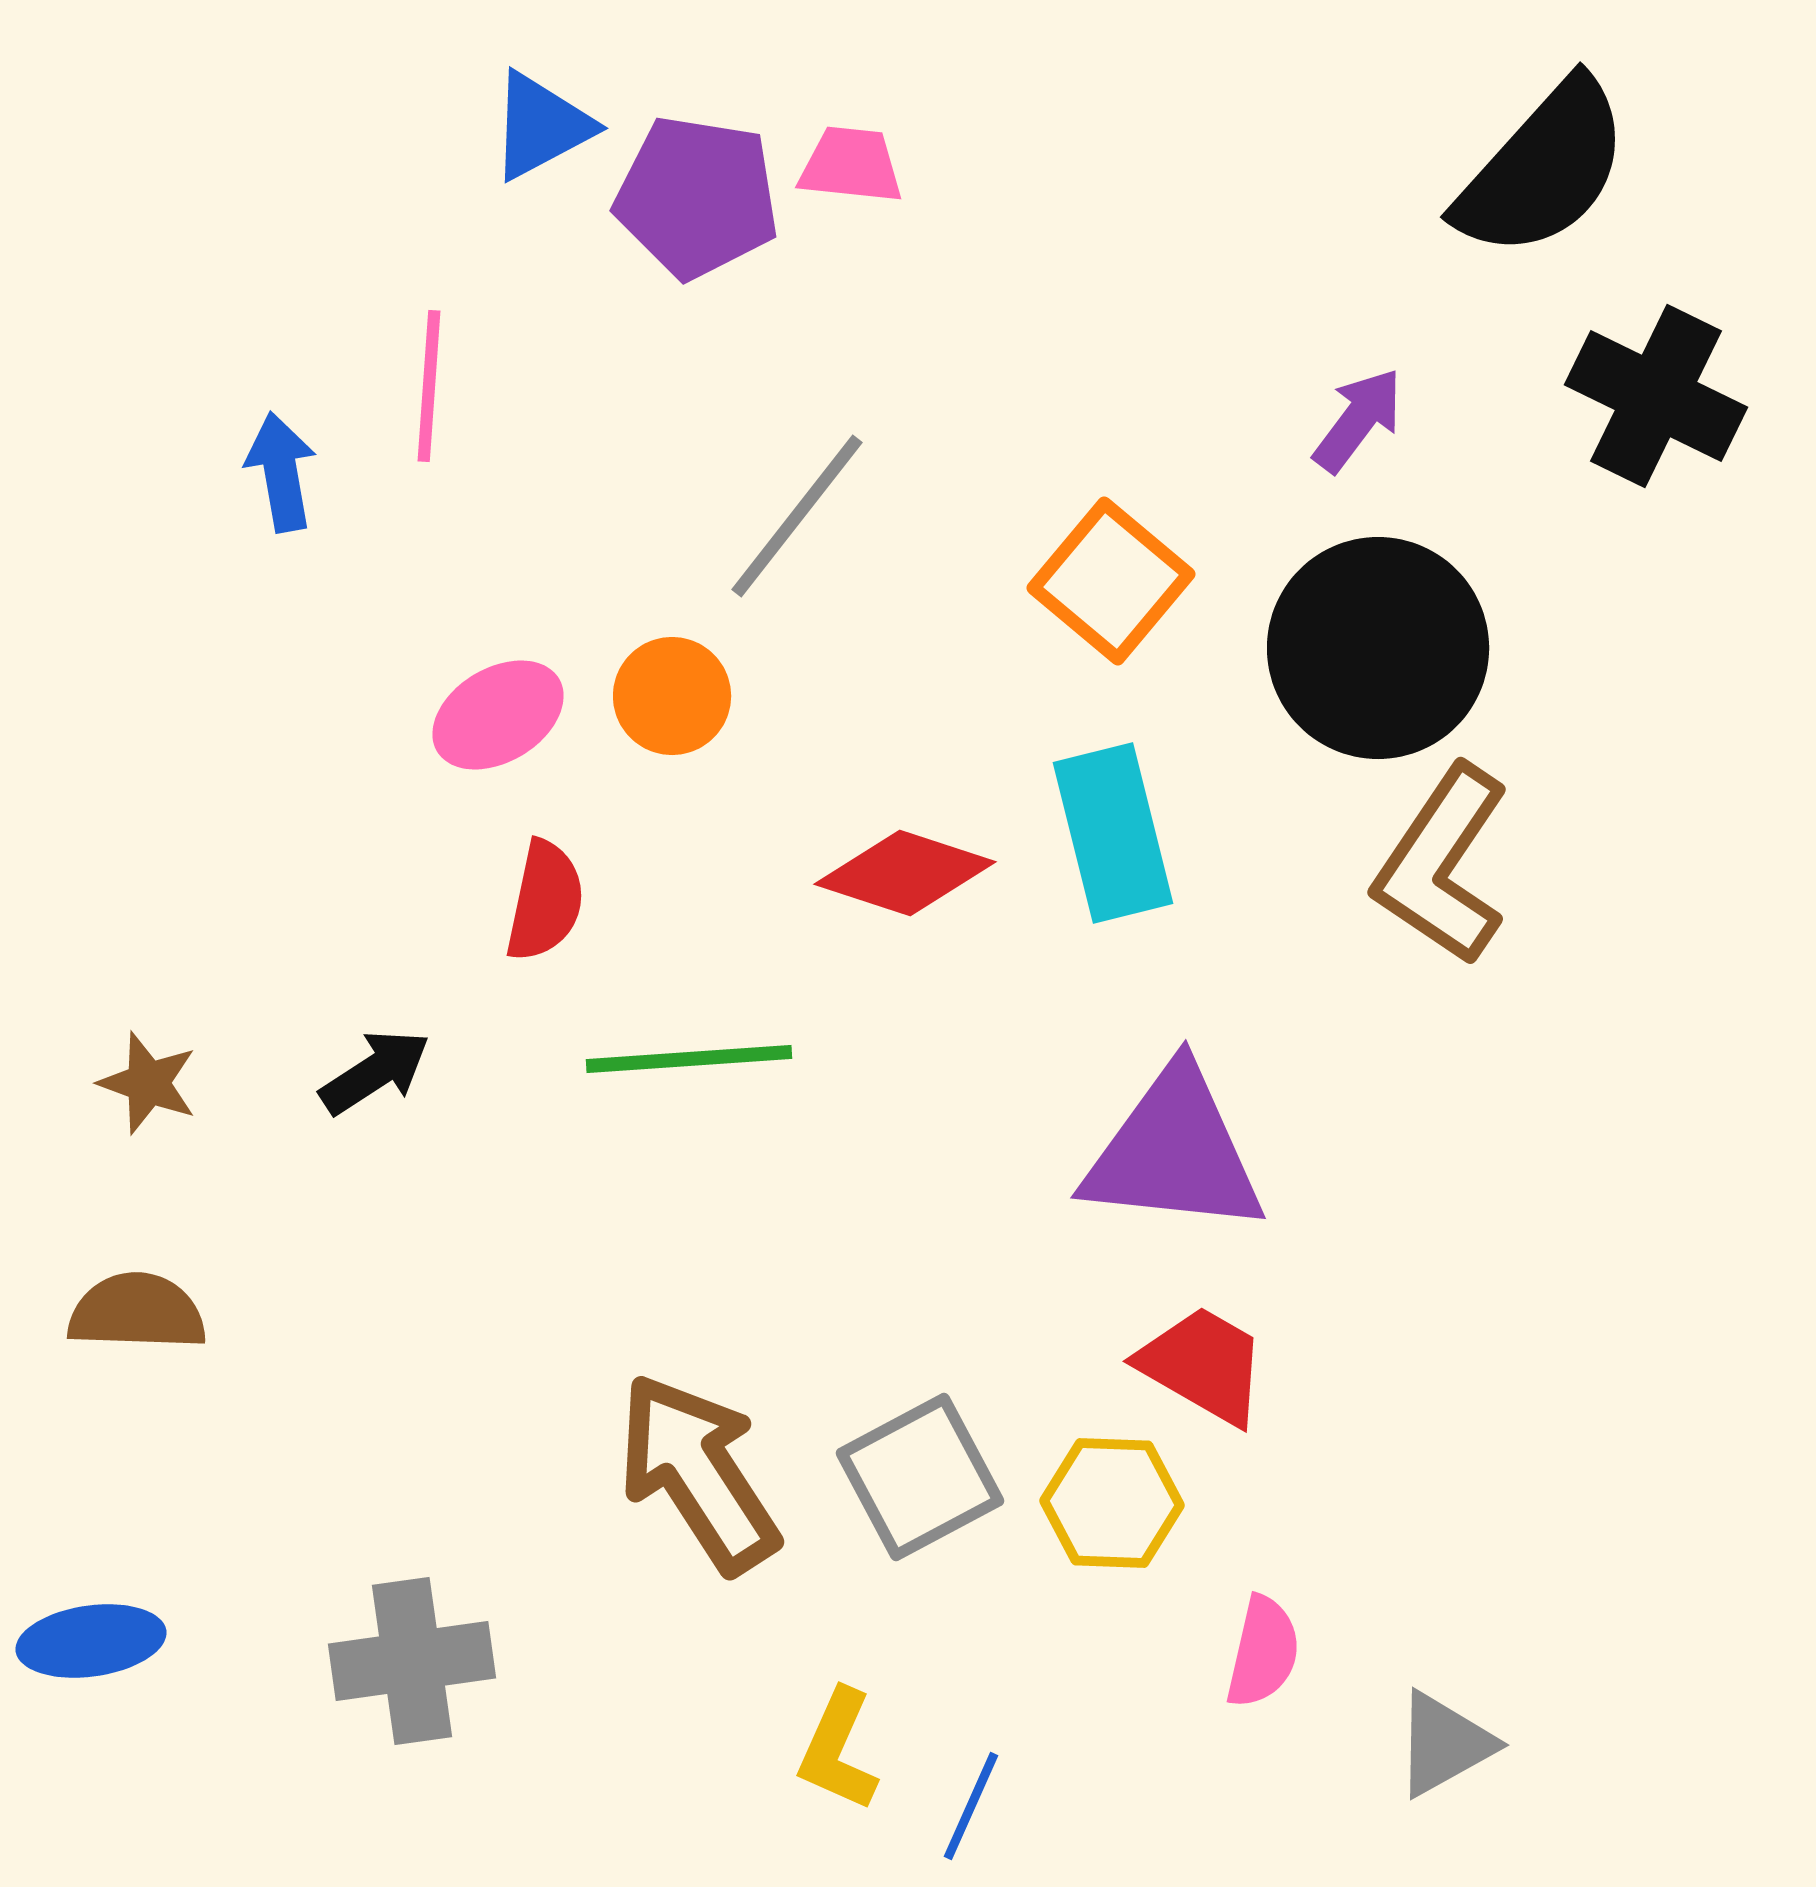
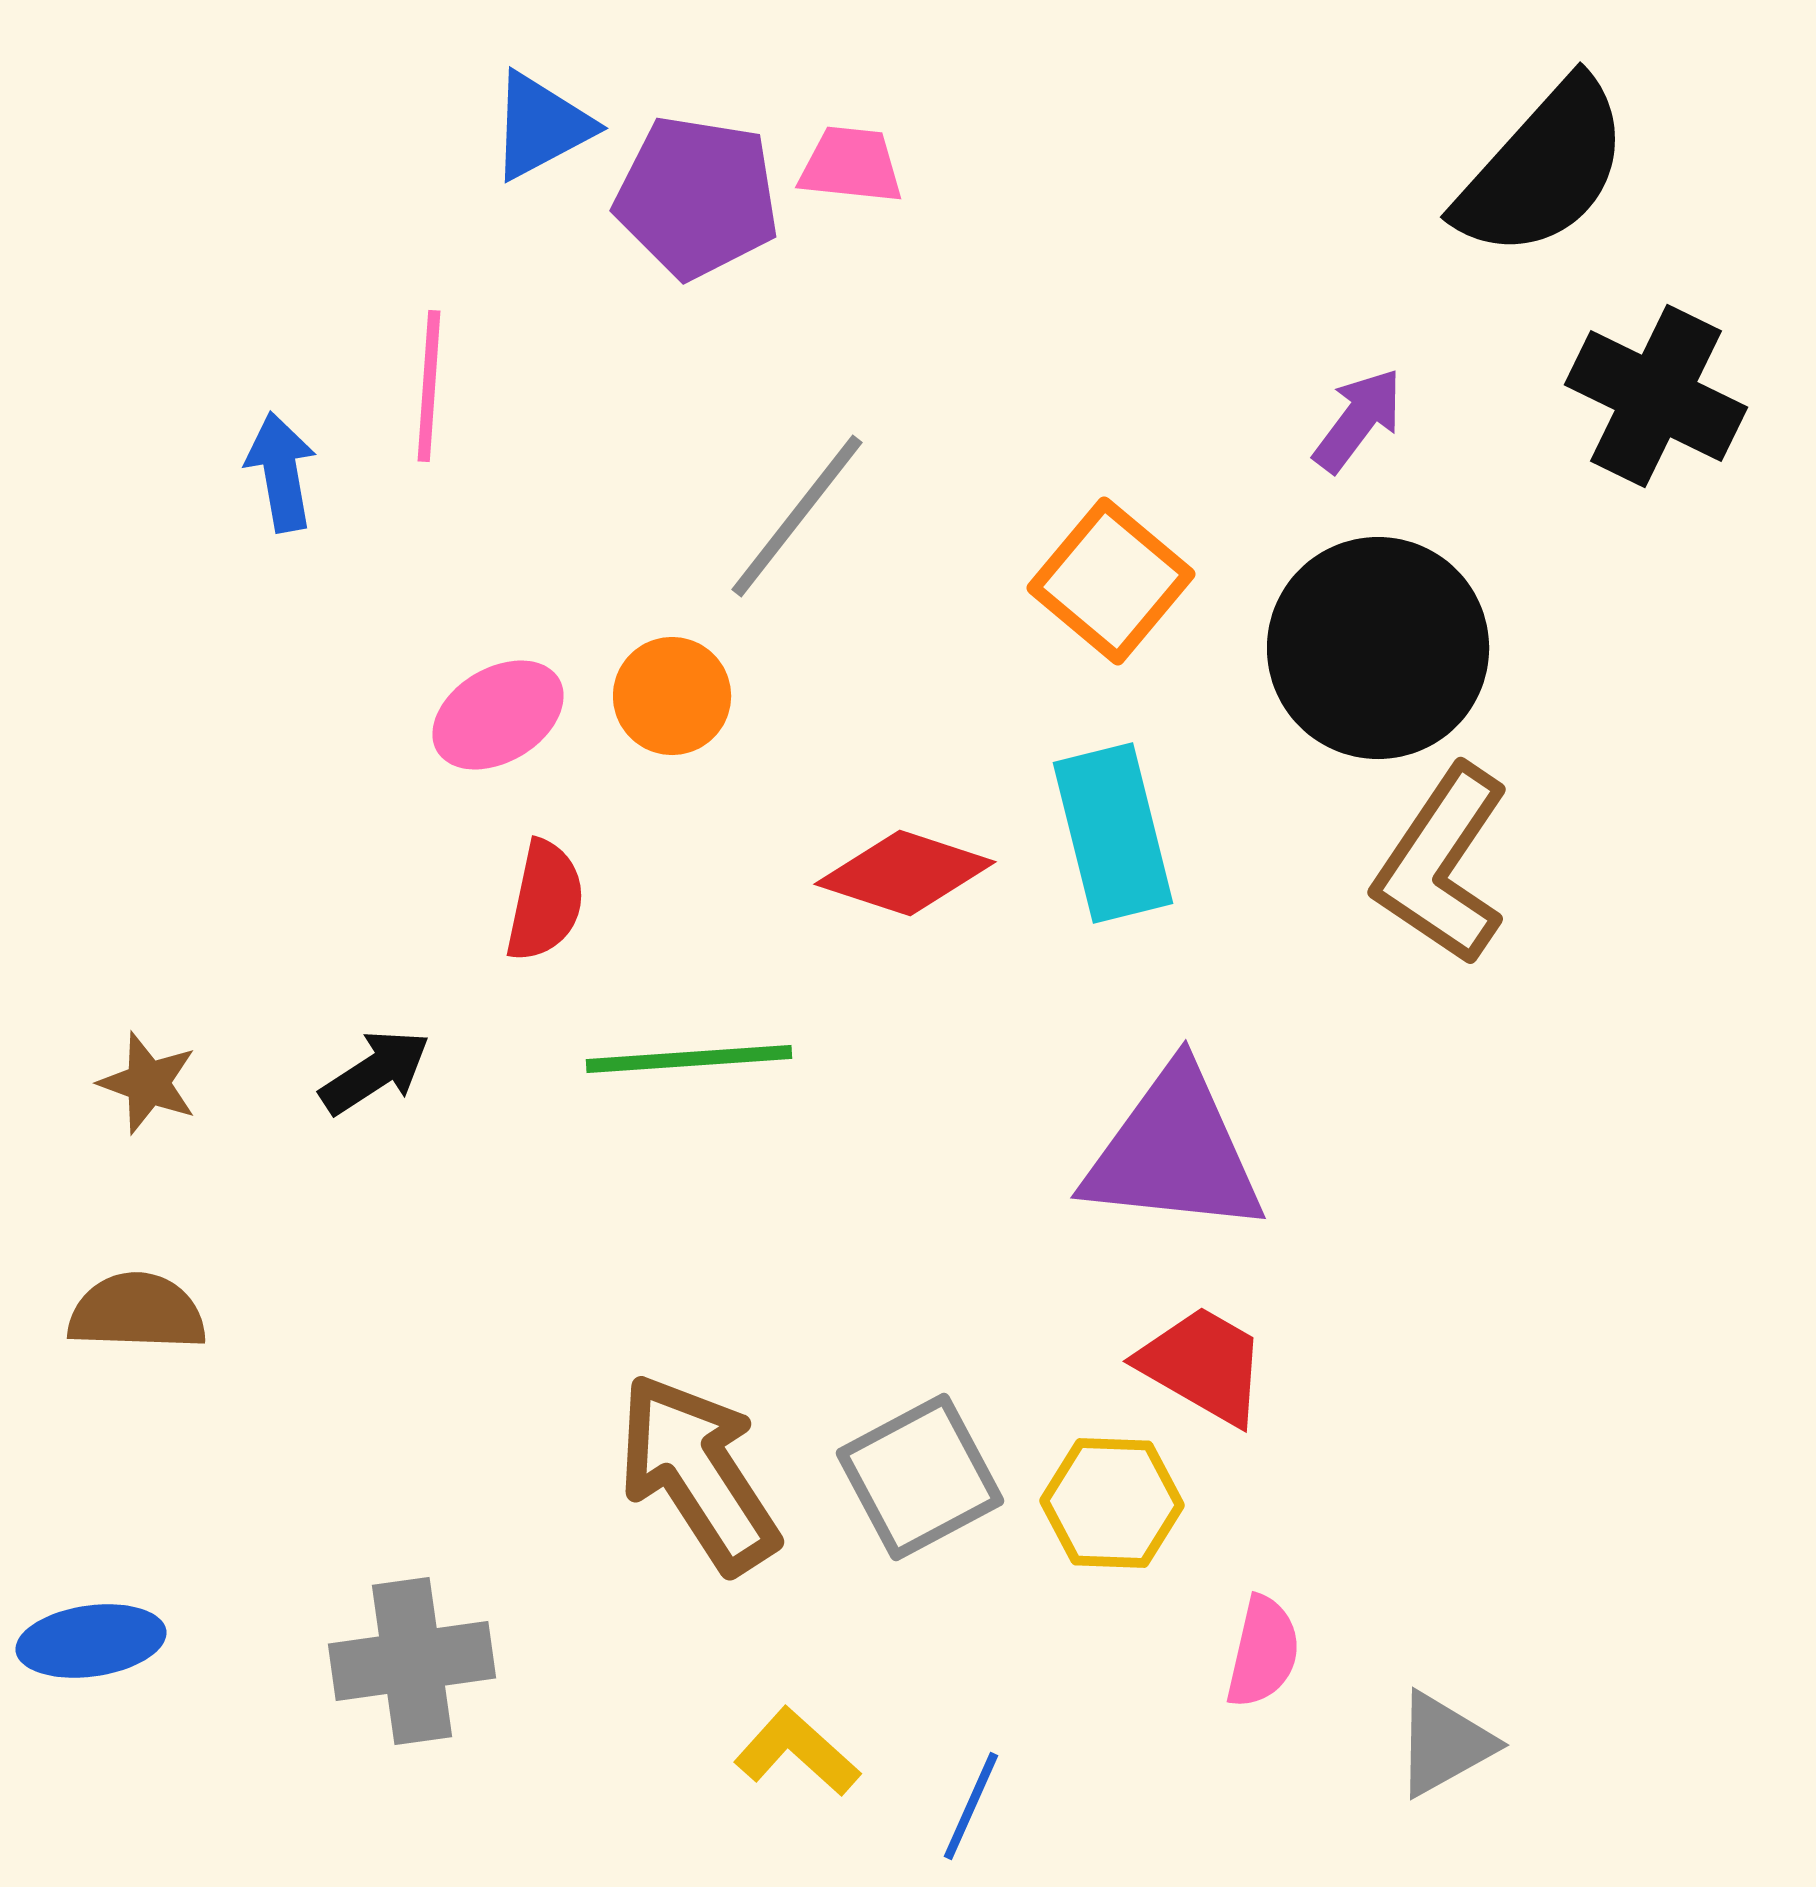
yellow L-shape: moved 41 px left, 2 px down; rotated 108 degrees clockwise
